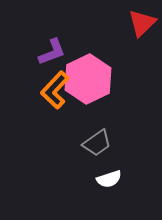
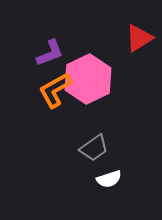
red triangle: moved 3 px left, 15 px down; rotated 12 degrees clockwise
purple L-shape: moved 2 px left, 1 px down
orange L-shape: rotated 18 degrees clockwise
gray trapezoid: moved 3 px left, 5 px down
